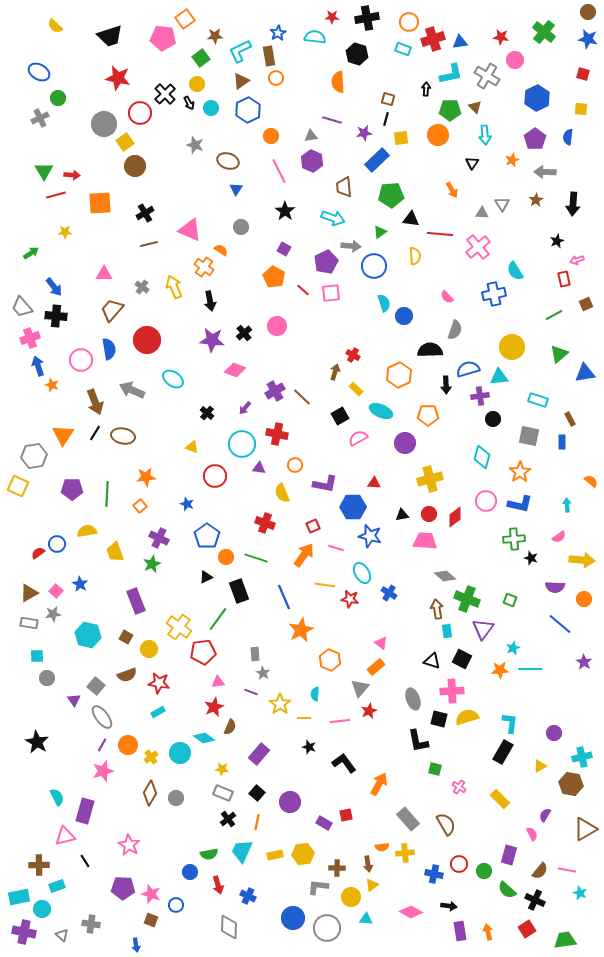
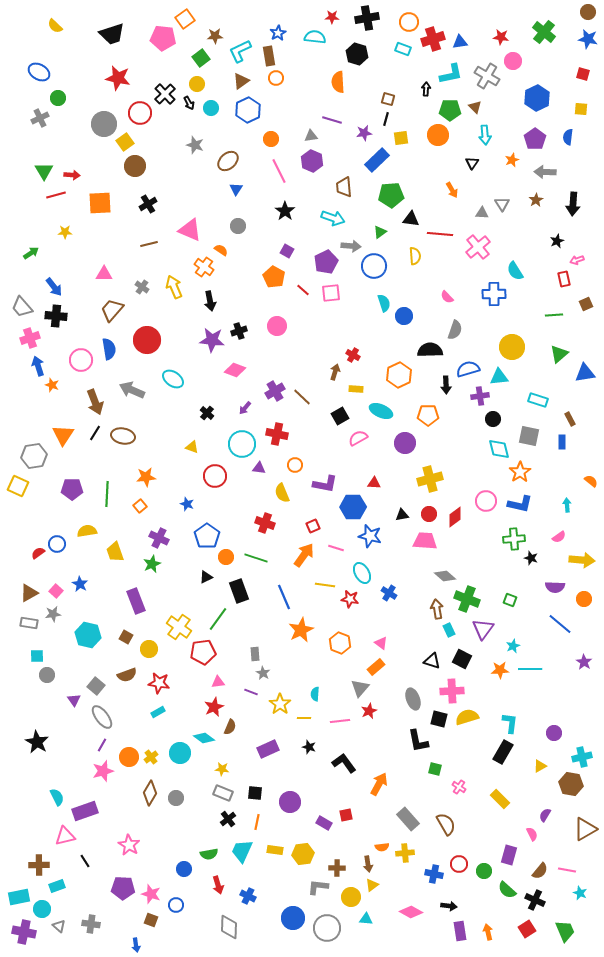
black trapezoid at (110, 36): moved 2 px right, 2 px up
pink circle at (515, 60): moved 2 px left, 1 px down
orange circle at (271, 136): moved 3 px down
brown ellipse at (228, 161): rotated 60 degrees counterclockwise
black cross at (145, 213): moved 3 px right, 9 px up
gray circle at (241, 227): moved 3 px left, 1 px up
purple square at (284, 249): moved 3 px right, 2 px down
blue cross at (494, 294): rotated 10 degrees clockwise
green line at (554, 315): rotated 24 degrees clockwise
black cross at (244, 333): moved 5 px left, 2 px up; rotated 21 degrees clockwise
yellow rectangle at (356, 389): rotated 40 degrees counterclockwise
cyan diamond at (482, 457): moved 17 px right, 8 px up; rotated 30 degrees counterclockwise
cyan rectangle at (447, 631): moved 2 px right, 1 px up; rotated 16 degrees counterclockwise
cyan star at (513, 648): moved 2 px up
orange hexagon at (330, 660): moved 10 px right, 17 px up
gray circle at (47, 678): moved 3 px up
orange circle at (128, 745): moved 1 px right, 12 px down
purple rectangle at (259, 754): moved 9 px right, 5 px up; rotated 25 degrees clockwise
black square at (257, 793): moved 2 px left; rotated 35 degrees counterclockwise
purple rectangle at (85, 811): rotated 55 degrees clockwise
yellow rectangle at (275, 855): moved 5 px up; rotated 21 degrees clockwise
blue circle at (190, 872): moved 6 px left, 3 px up
gray triangle at (62, 935): moved 3 px left, 9 px up
green trapezoid at (565, 940): moved 9 px up; rotated 75 degrees clockwise
